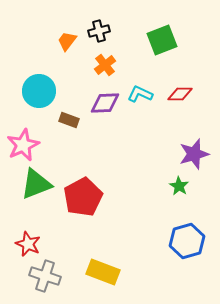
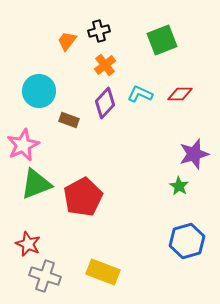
purple diamond: rotated 44 degrees counterclockwise
